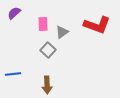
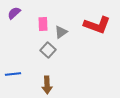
gray triangle: moved 1 px left
